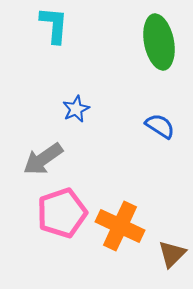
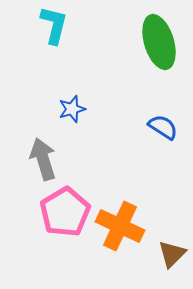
cyan L-shape: rotated 9 degrees clockwise
green ellipse: rotated 6 degrees counterclockwise
blue star: moved 4 px left; rotated 8 degrees clockwise
blue semicircle: moved 3 px right, 1 px down
gray arrow: rotated 108 degrees clockwise
pink pentagon: moved 3 px right, 1 px up; rotated 12 degrees counterclockwise
